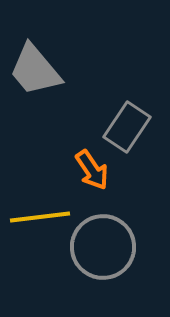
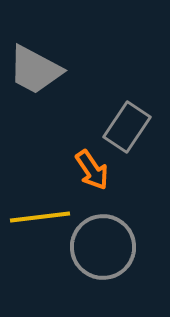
gray trapezoid: rotated 22 degrees counterclockwise
